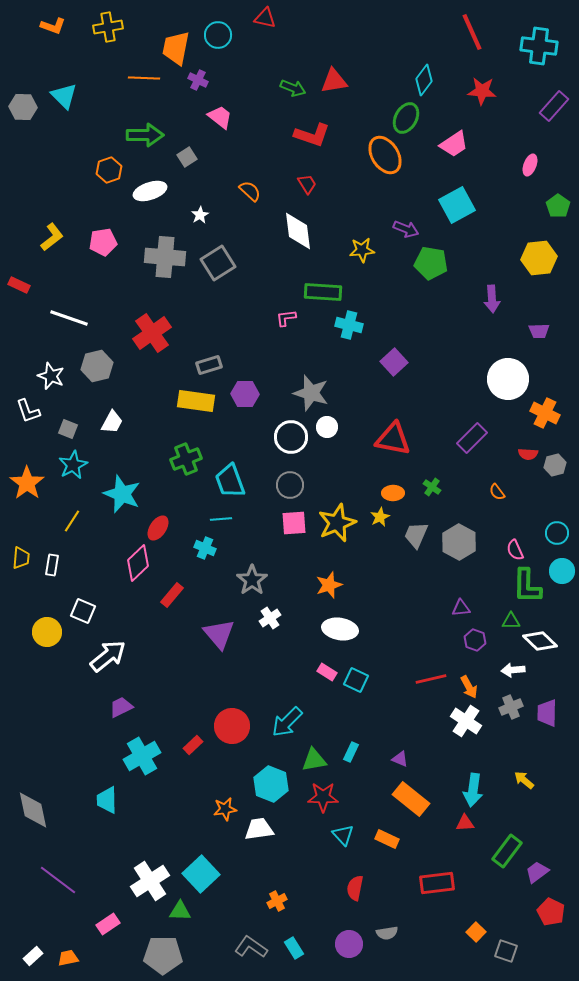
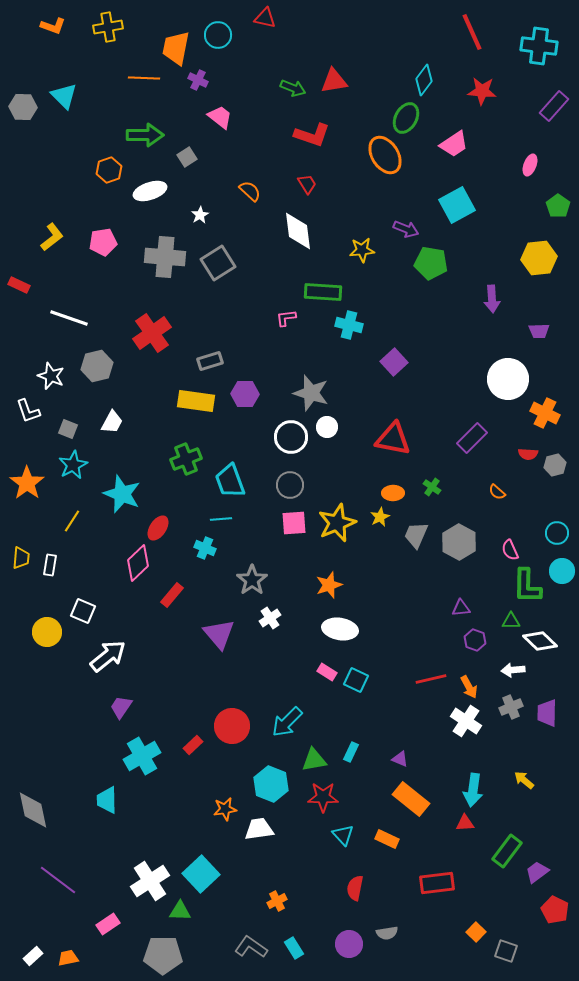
gray rectangle at (209, 365): moved 1 px right, 4 px up
orange semicircle at (497, 492): rotated 12 degrees counterclockwise
pink semicircle at (515, 550): moved 5 px left
white rectangle at (52, 565): moved 2 px left
purple trapezoid at (121, 707): rotated 30 degrees counterclockwise
red pentagon at (551, 912): moved 4 px right, 2 px up
